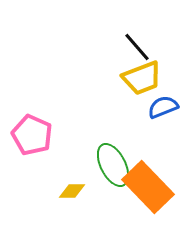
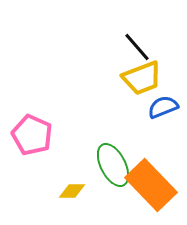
orange rectangle: moved 3 px right, 2 px up
